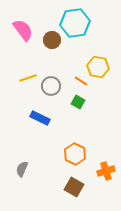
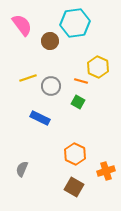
pink semicircle: moved 1 px left, 5 px up
brown circle: moved 2 px left, 1 px down
yellow hexagon: rotated 15 degrees clockwise
orange line: rotated 16 degrees counterclockwise
